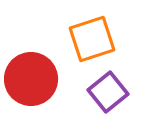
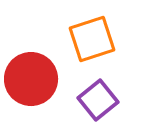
purple square: moved 10 px left, 8 px down
